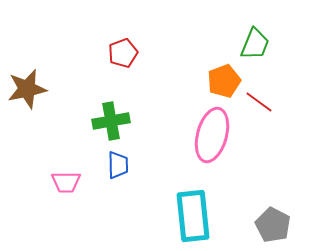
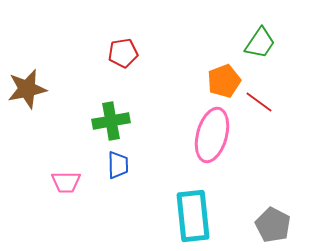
green trapezoid: moved 5 px right, 1 px up; rotated 12 degrees clockwise
red pentagon: rotated 12 degrees clockwise
